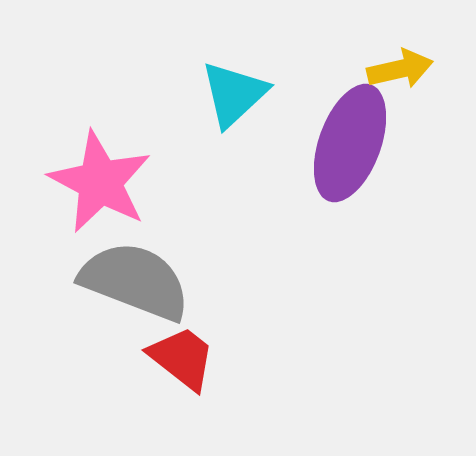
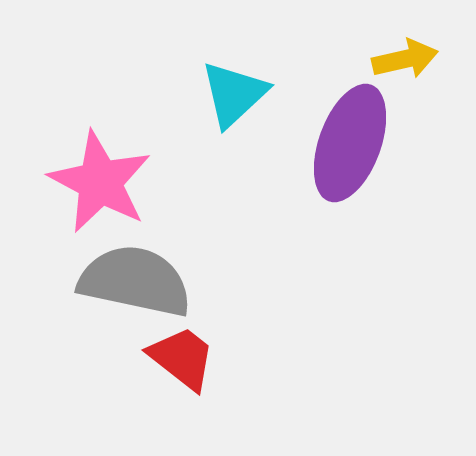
yellow arrow: moved 5 px right, 10 px up
gray semicircle: rotated 9 degrees counterclockwise
